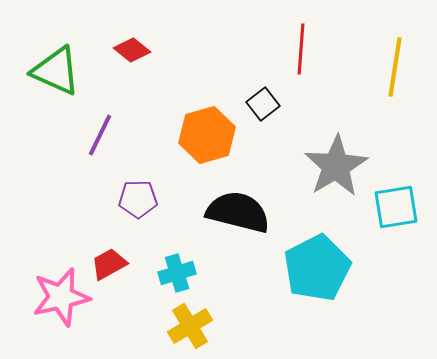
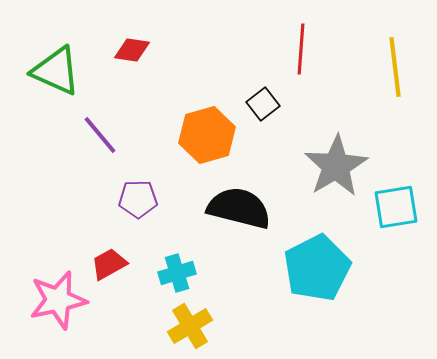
red diamond: rotated 30 degrees counterclockwise
yellow line: rotated 16 degrees counterclockwise
purple line: rotated 66 degrees counterclockwise
black semicircle: moved 1 px right, 4 px up
pink star: moved 3 px left, 3 px down
